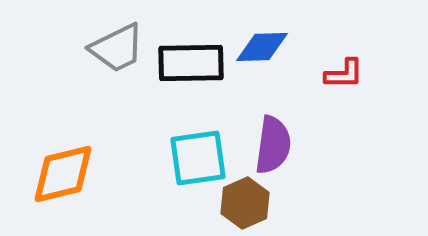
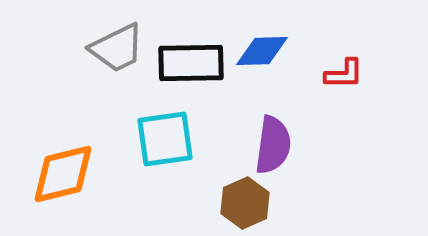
blue diamond: moved 4 px down
cyan square: moved 33 px left, 19 px up
